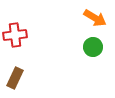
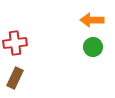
orange arrow: moved 3 px left, 2 px down; rotated 150 degrees clockwise
red cross: moved 8 px down
